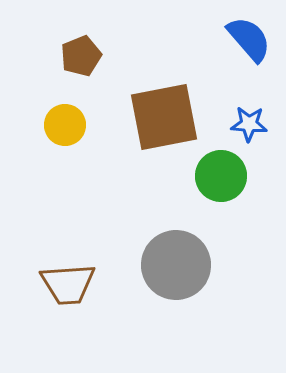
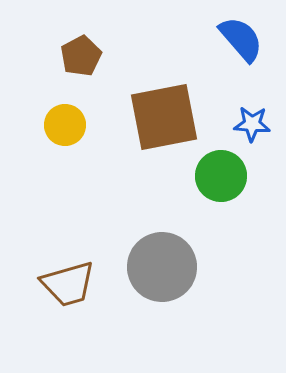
blue semicircle: moved 8 px left
brown pentagon: rotated 6 degrees counterclockwise
blue star: moved 3 px right
gray circle: moved 14 px left, 2 px down
brown trapezoid: rotated 12 degrees counterclockwise
